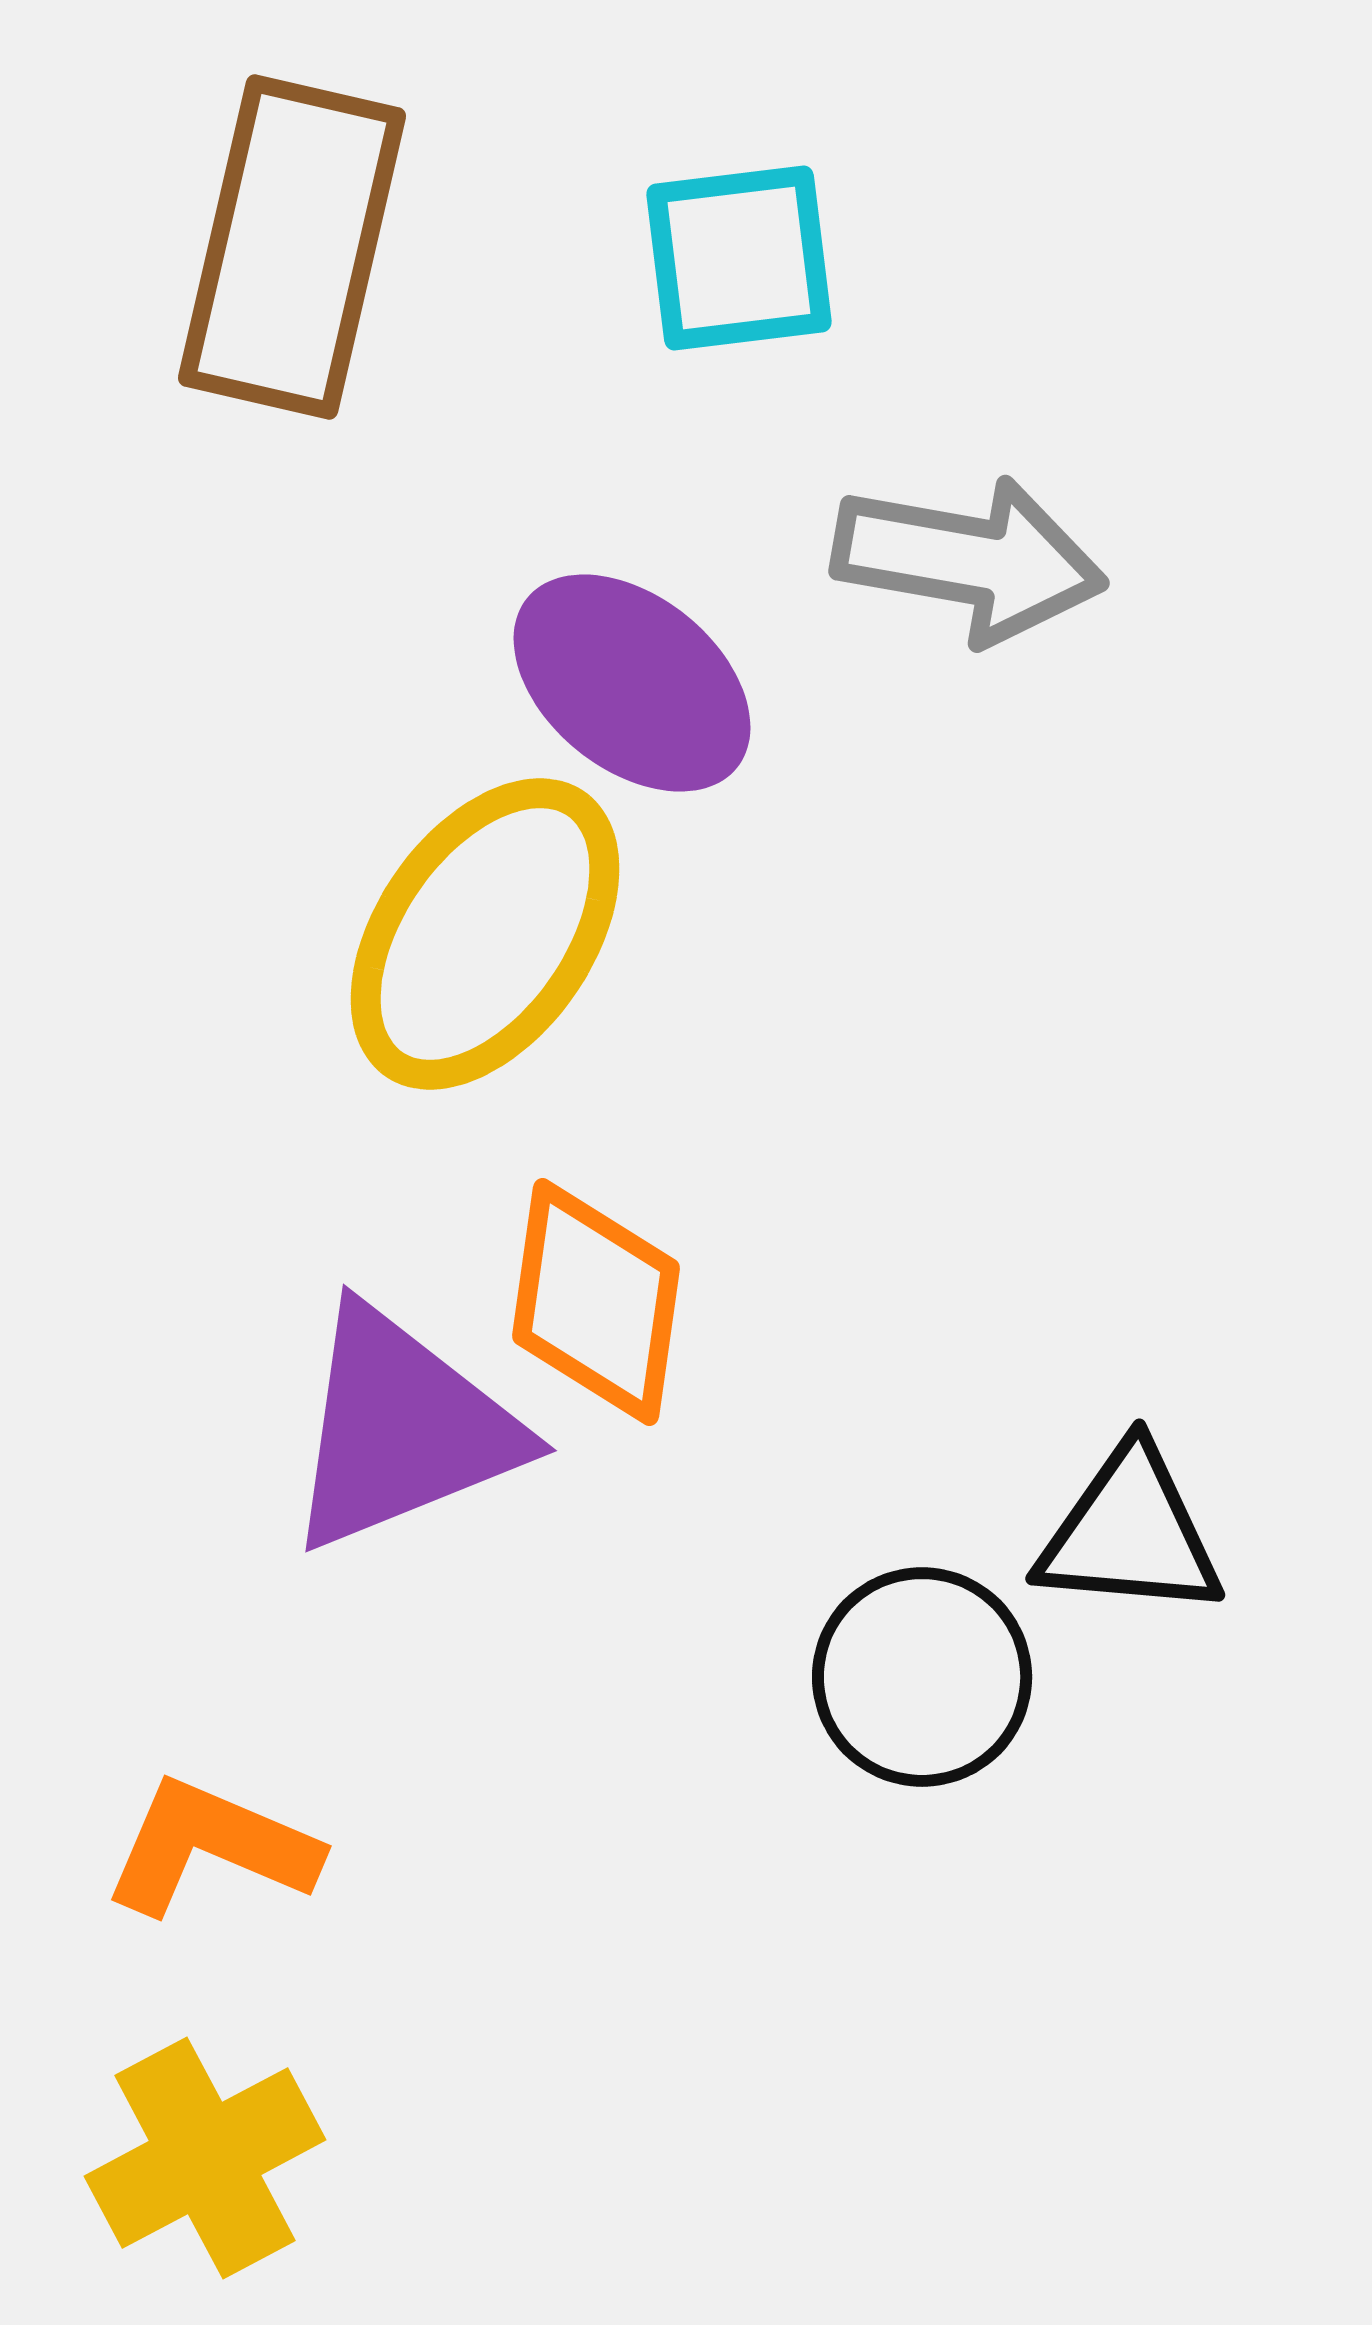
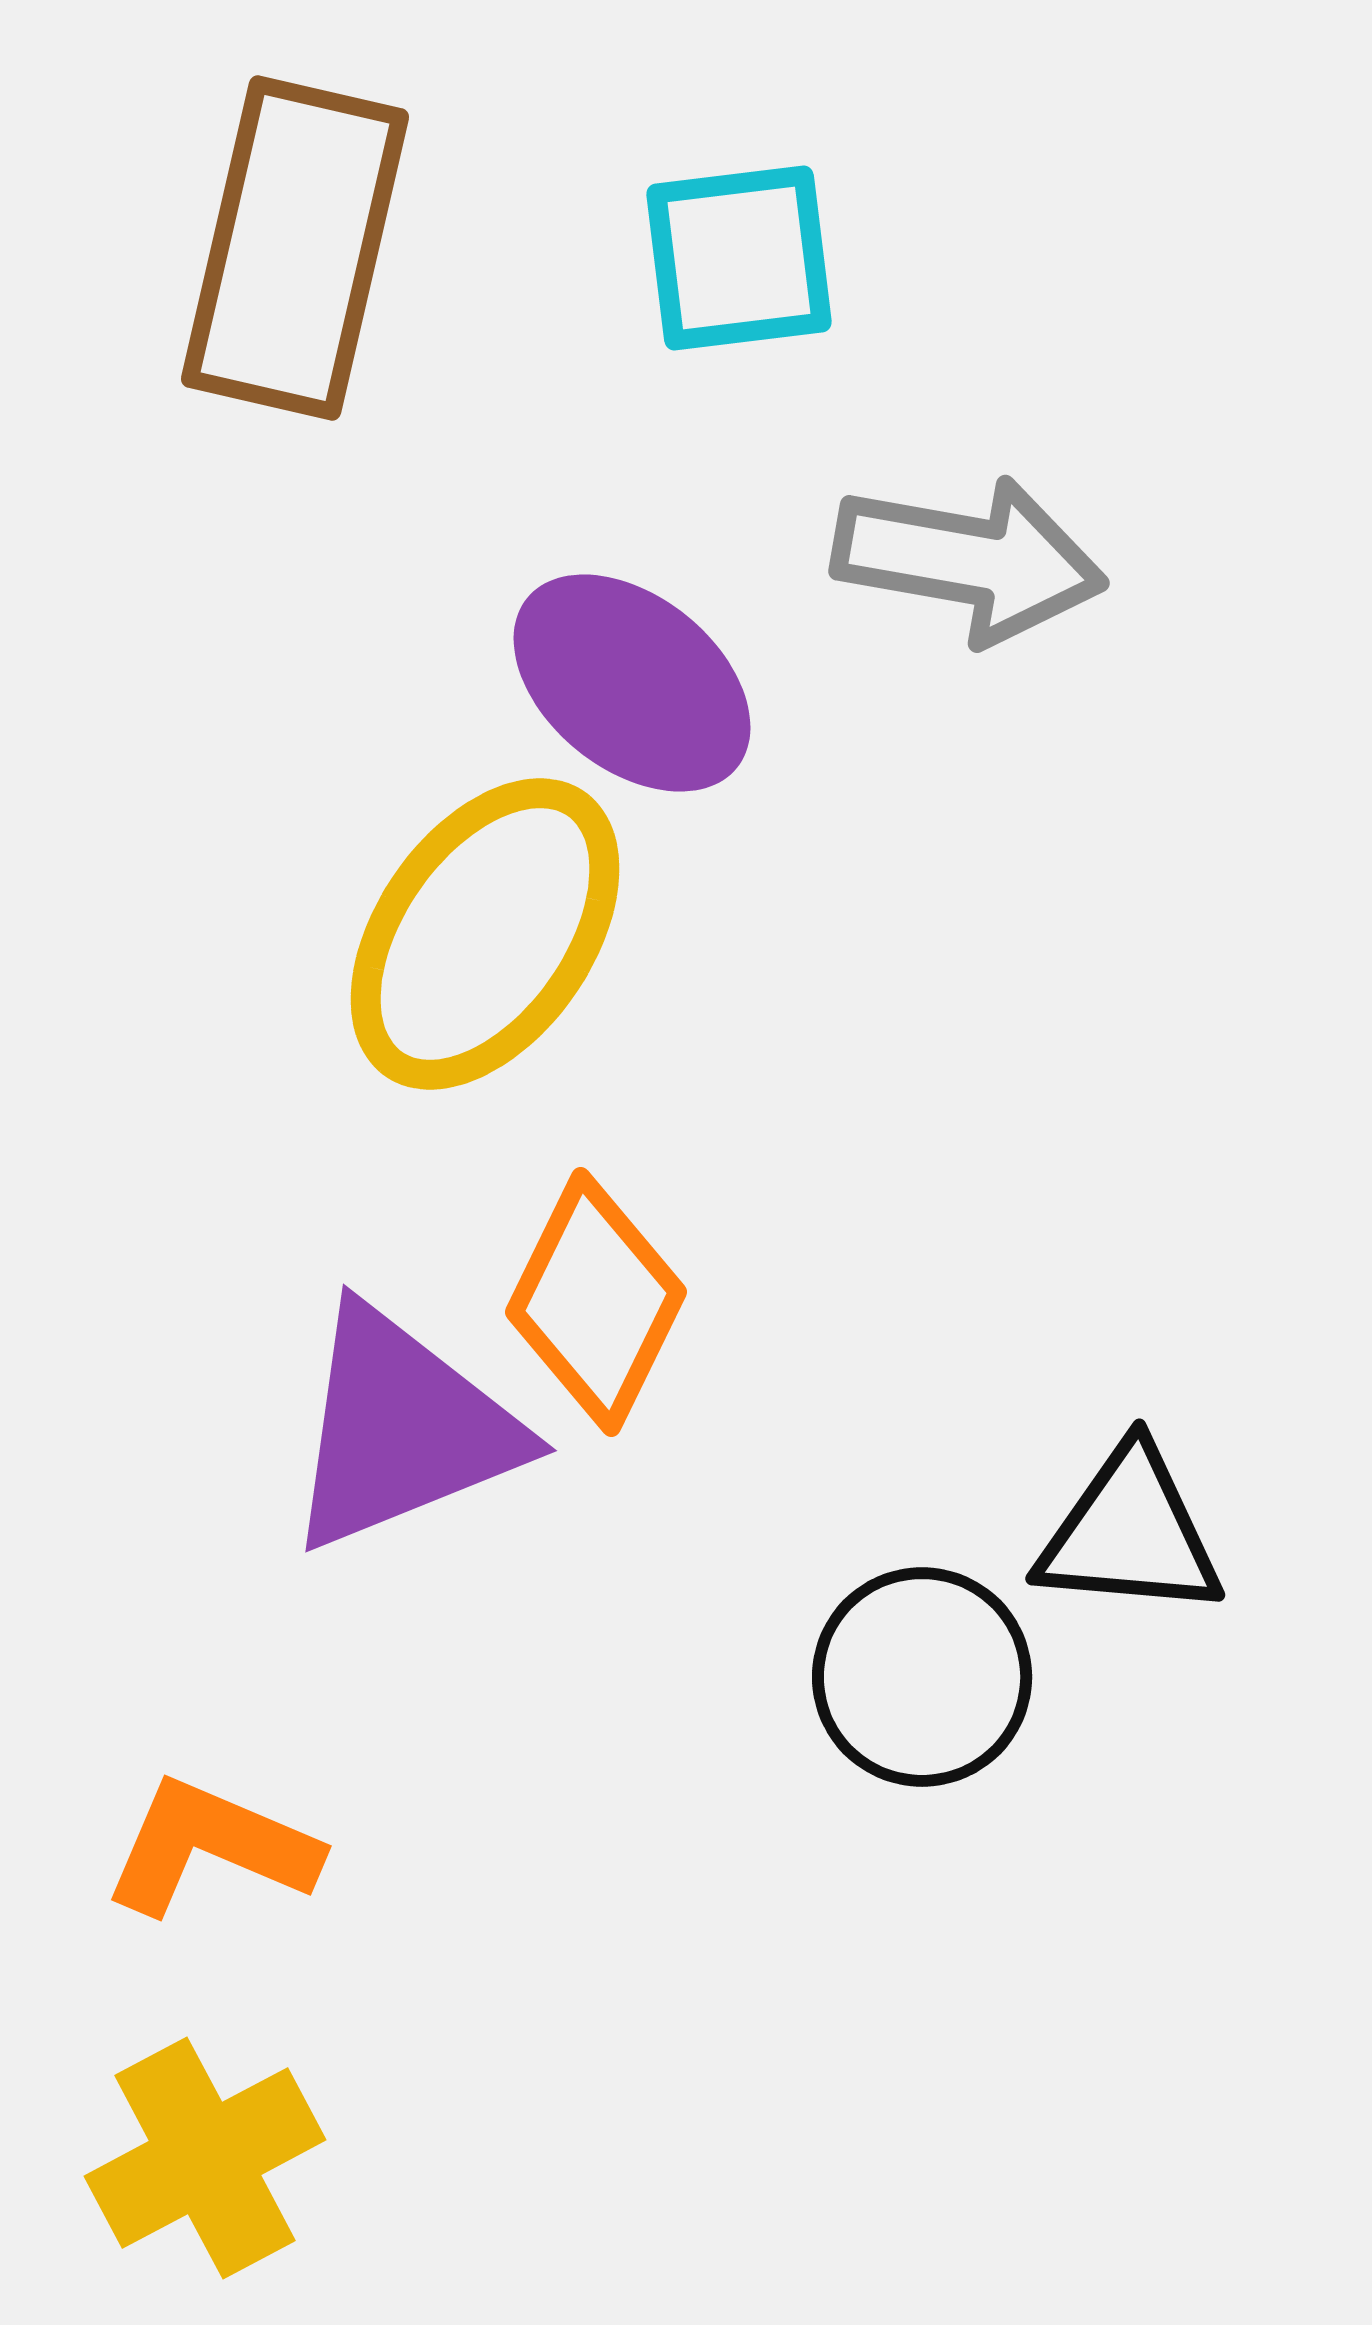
brown rectangle: moved 3 px right, 1 px down
orange diamond: rotated 18 degrees clockwise
